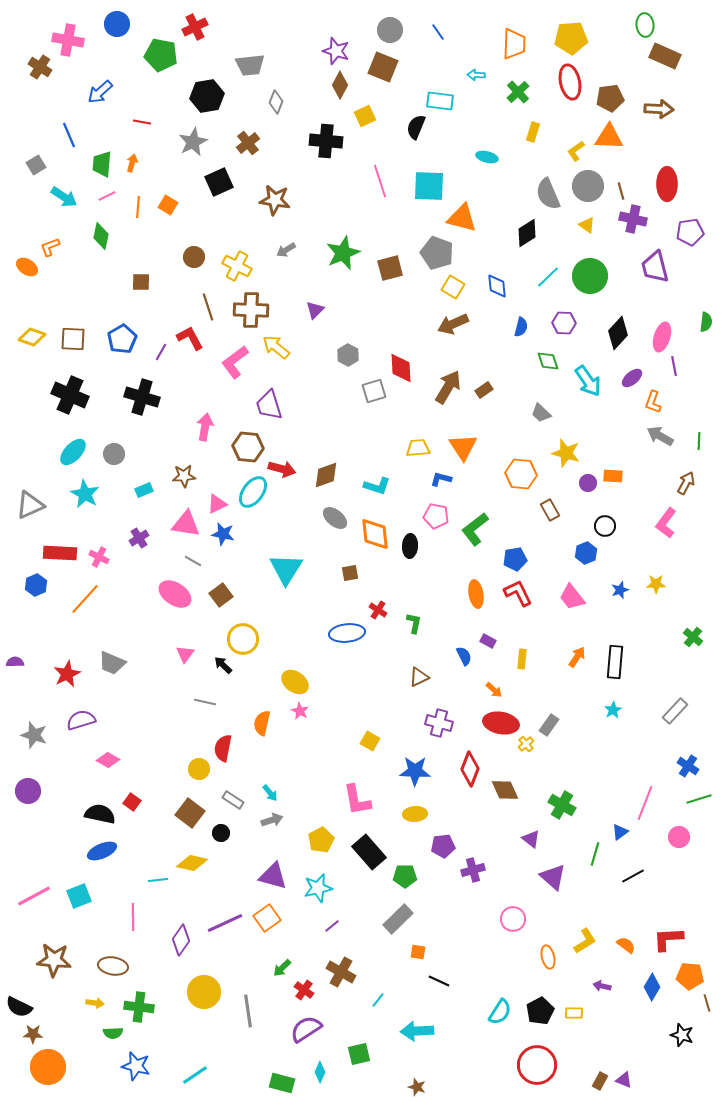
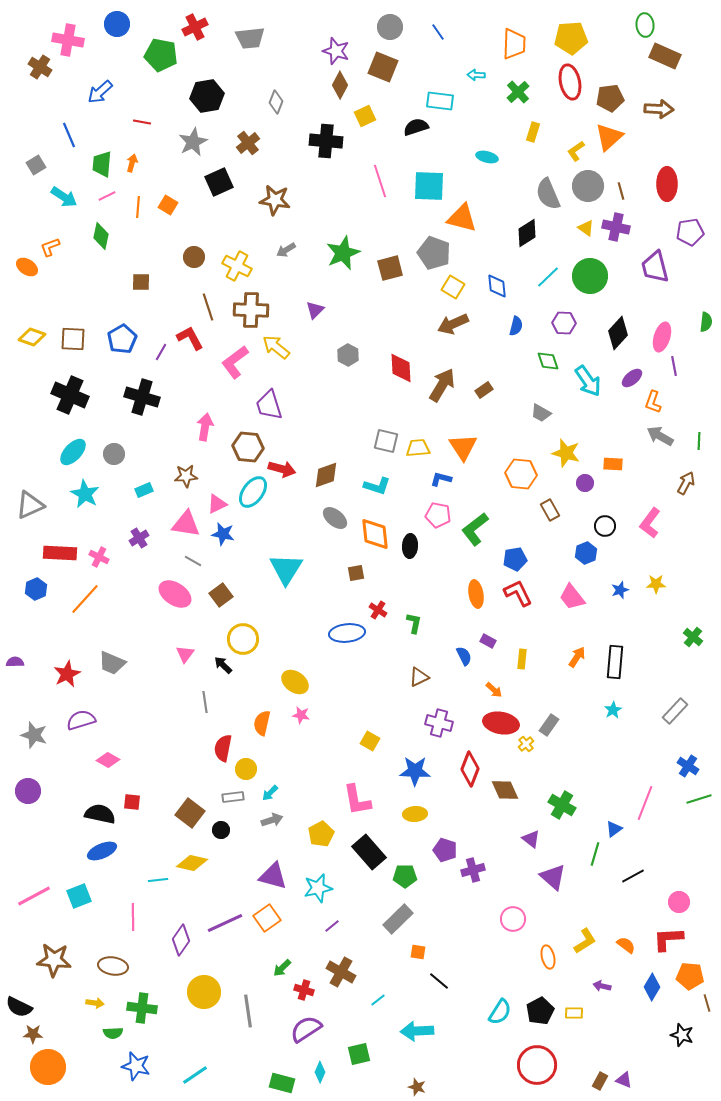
gray circle at (390, 30): moved 3 px up
gray trapezoid at (250, 65): moved 27 px up
black semicircle at (416, 127): rotated 50 degrees clockwise
orange triangle at (609, 137): rotated 44 degrees counterclockwise
purple cross at (633, 219): moved 17 px left, 8 px down
yellow triangle at (587, 225): moved 1 px left, 3 px down
gray pentagon at (437, 253): moved 3 px left
blue semicircle at (521, 327): moved 5 px left, 1 px up
brown arrow at (448, 387): moved 6 px left, 2 px up
gray square at (374, 391): moved 12 px right, 50 px down; rotated 30 degrees clockwise
gray trapezoid at (541, 413): rotated 15 degrees counterclockwise
brown star at (184, 476): moved 2 px right
orange rectangle at (613, 476): moved 12 px up
purple circle at (588, 483): moved 3 px left
pink pentagon at (436, 516): moved 2 px right, 1 px up
pink L-shape at (666, 523): moved 16 px left
brown square at (350, 573): moved 6 px right
blue hexagon at (36, 585): moved 4 px down
gray line at (205, 702): rotated 70 degrees clockwise
pink star at (300, 711): moved 1 px right, 4 px down; rotated 18 degrees counterclockwise
yellow circle at (199, 769): moved 47 px right
cyan arrow at (270, 793): rotated 84 degrees clockwise
gray rectangle at (233, 800): moved 3 px up; rotated 40 degrees counterclockwise
red square at (132, 802): rotated 30 degrees counterclockwise
blue triangle at (620, 832): moved 6 px left, 3 px up
black circle at (221, 833): moved 3 px up
pink circle at (679, 837): moved 65 px down
yellow pentagon at (321, 840): moved 6 px up
purple pentagon at (443, 846): moved 2 px right, 4 px down; rotated 25 degrees clockwise
black line at (439, 981): rotated 15 degrees clockwise
red cross at (304, 990): rotated 18 degrees counterclockwise
cyan line at (378, 1000): rotated 14 degrees clockwise
green cross at (139, 1007): moved 3 px right, 1 px down
